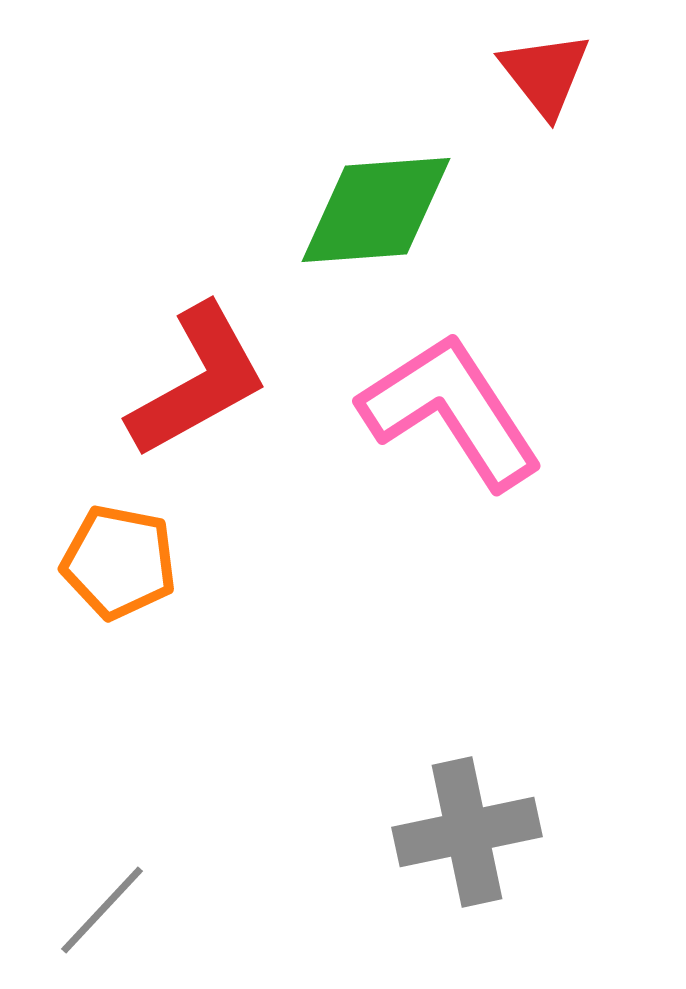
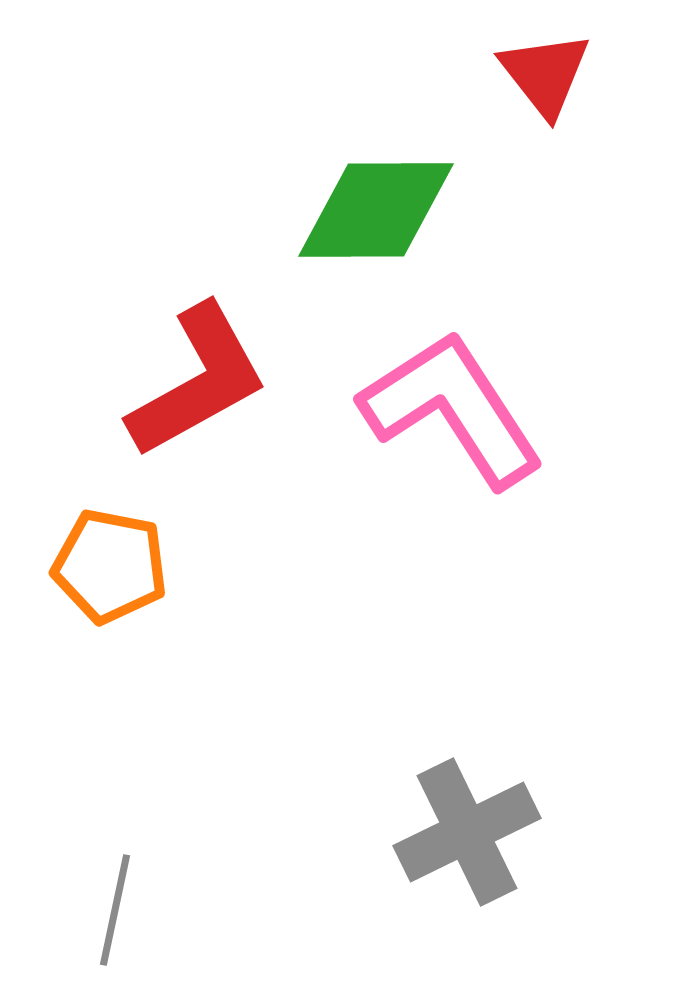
green diamond: rotated 4 degrees clockwise
pink L-shape: moved 1 px right, 2 px up
orange pentagon: moved 9 px left, 4 px down
gray cross: rotated 14 degrees counterclockwise
gray line: moved 13 px right; rotated 31 degrees counterclockwise
